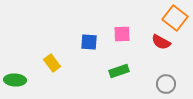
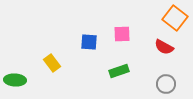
red semicircle: moved 3 px right, 5 px down
